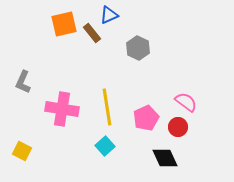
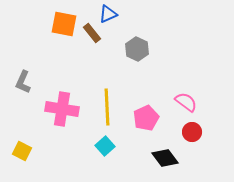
blue triangle: moved 1 px left, 1 px up
orange square: rotated 24 degrees clockwise
gray hexagon: moved 1 px left, 1 px down
yellow line: rotated 6 degrees clockwise
red circle: moved 14 px right, 5 px down
black diamond: rotated 12 degrees counterclockwise
